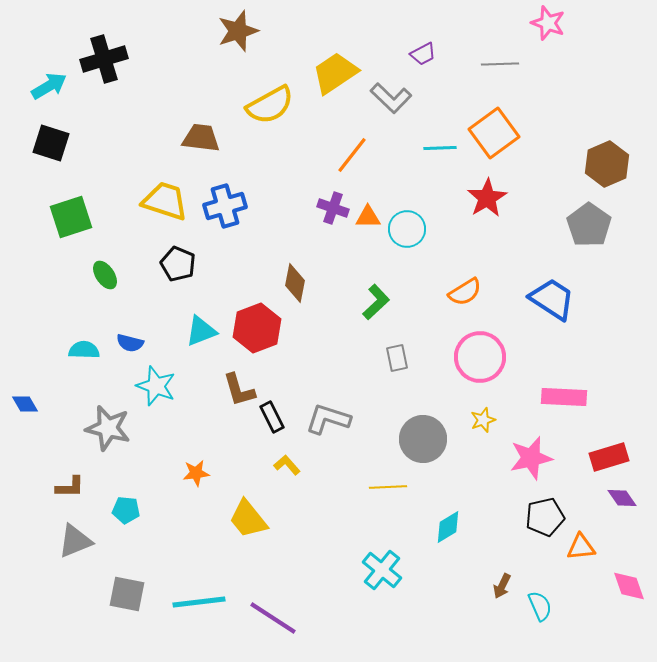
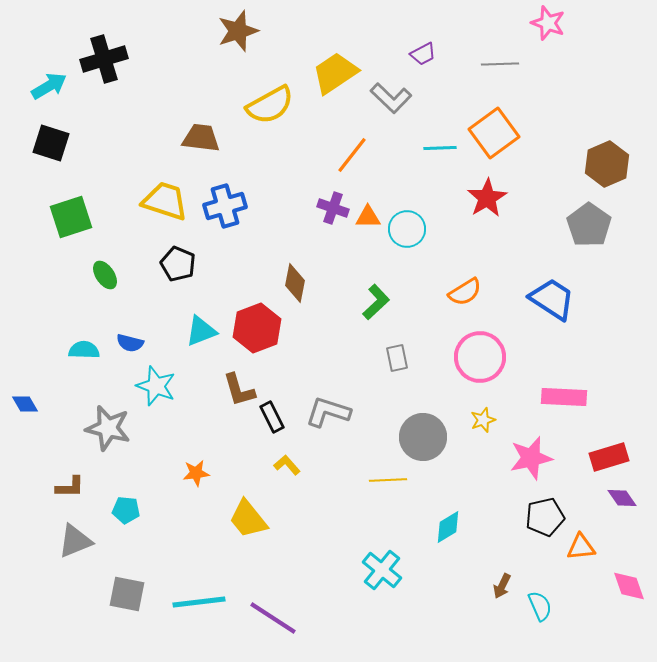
gray L-shape at (328, 419): moved 7 px up
gray circle at (423, 439): moved 2 px up
yellow line at (388, 487): moved 7 px up
